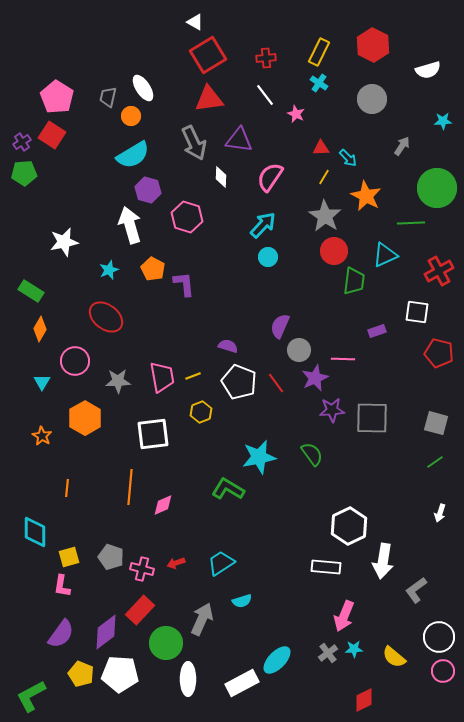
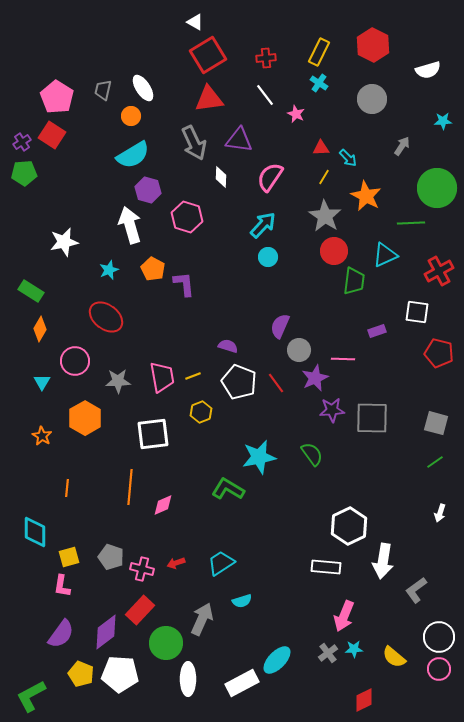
gray trapezoid at (108, 97): moved 5 px left, 7 px up
pink circle at (443, 671): moved 4 px left, 2 px up
